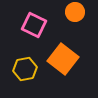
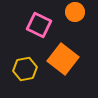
pink square: moved 5 px right
